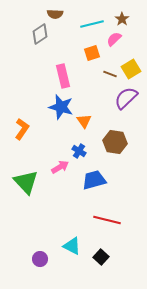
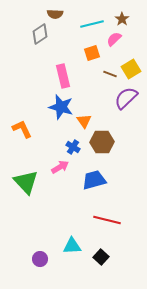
orange L-shape: rotated 60 degrees counterclockwise
brown hexagon: moved 13 px left; rotated 10 degrees counterclockwise
blue cross: moved 6 px left, 4 px up
cyan triangle: rotated 30 degrees counterclockwise
